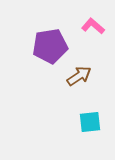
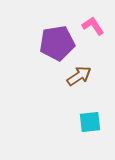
pink L-shape: rotated 15 degrees clockwise
purple pentagon: moved 7 px right, 3 px up
